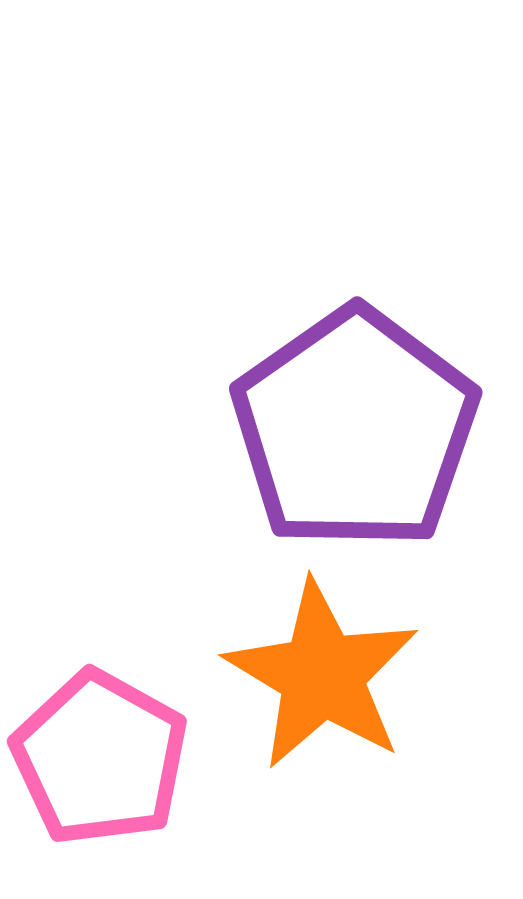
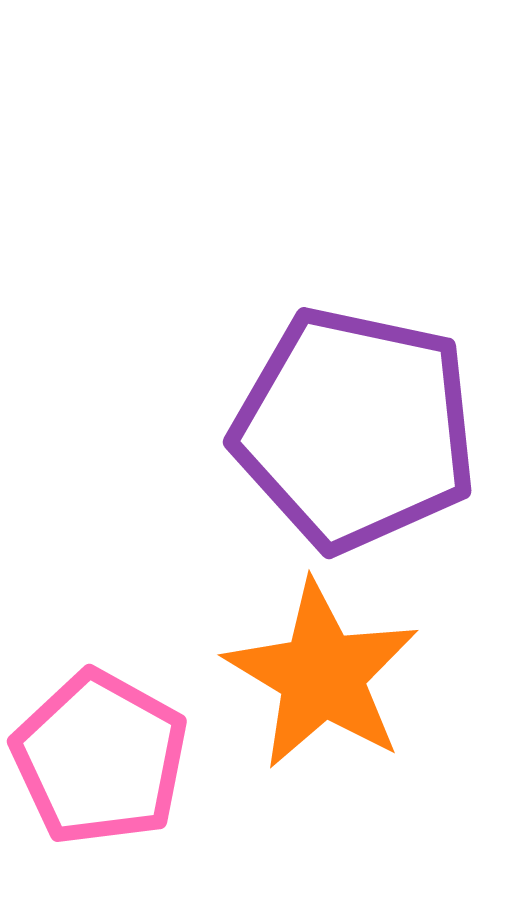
purple pentagon: rotated 25 degrees counterclockwise
